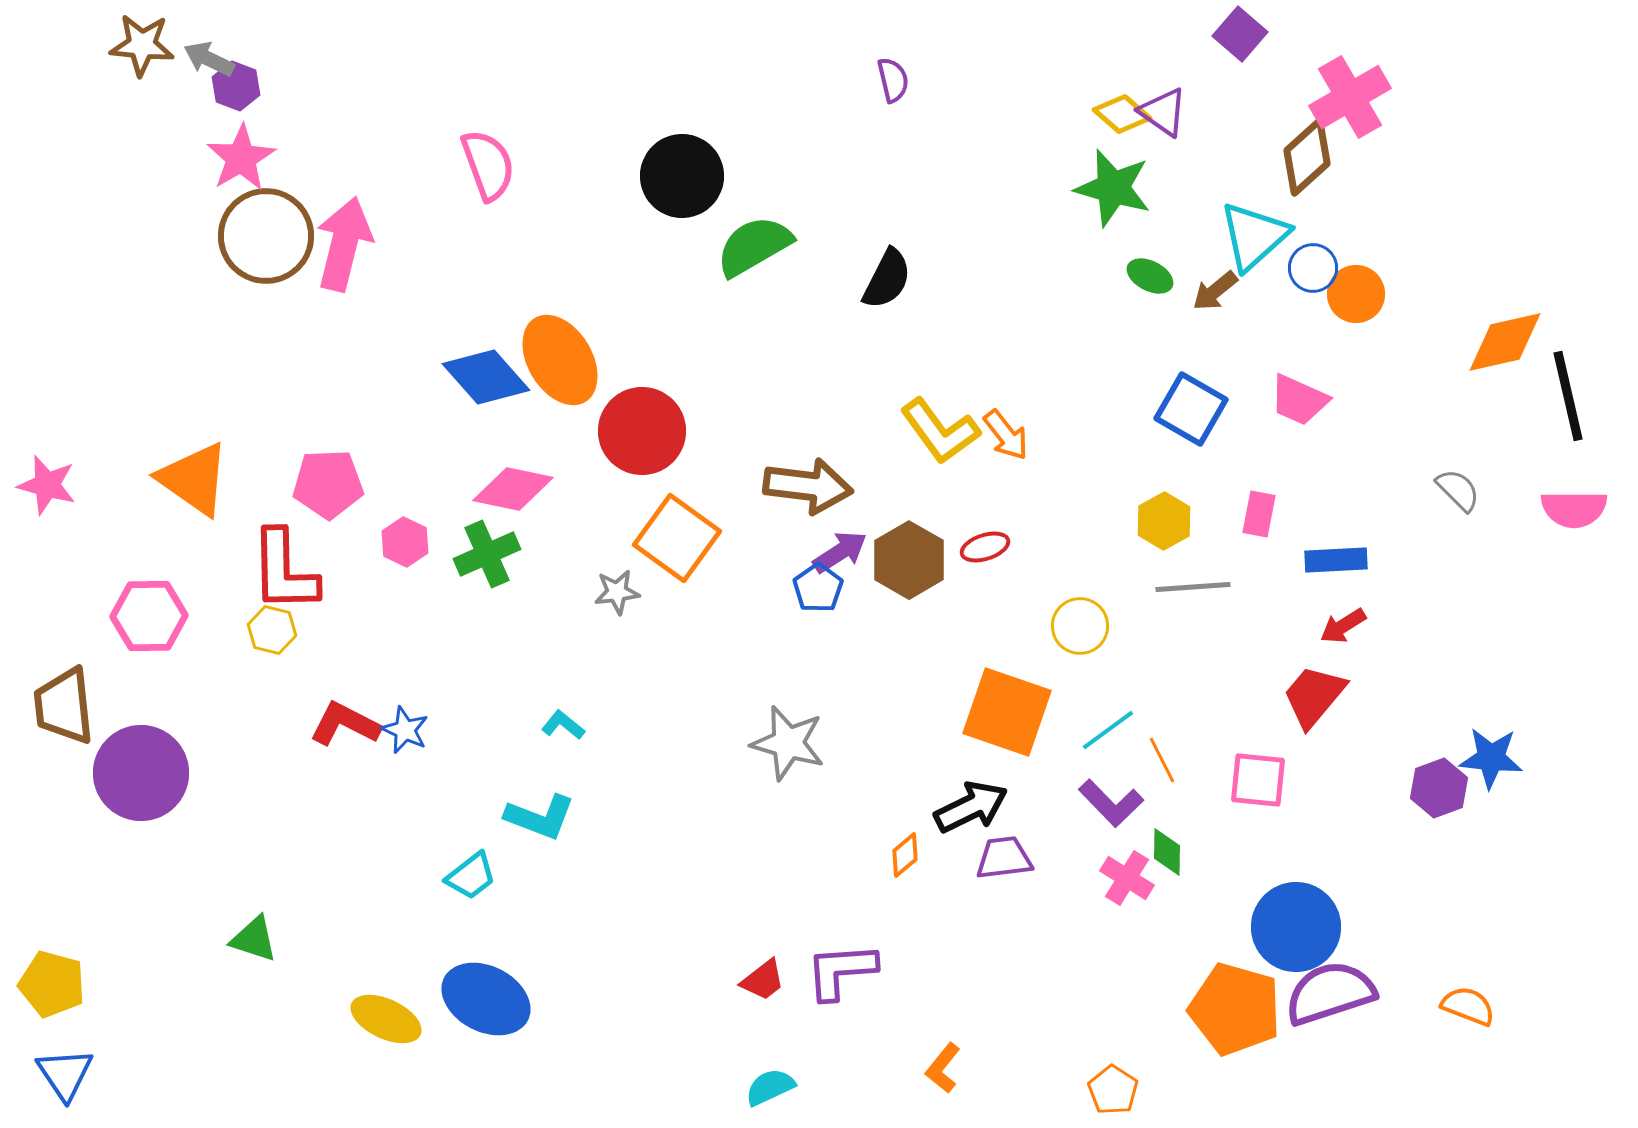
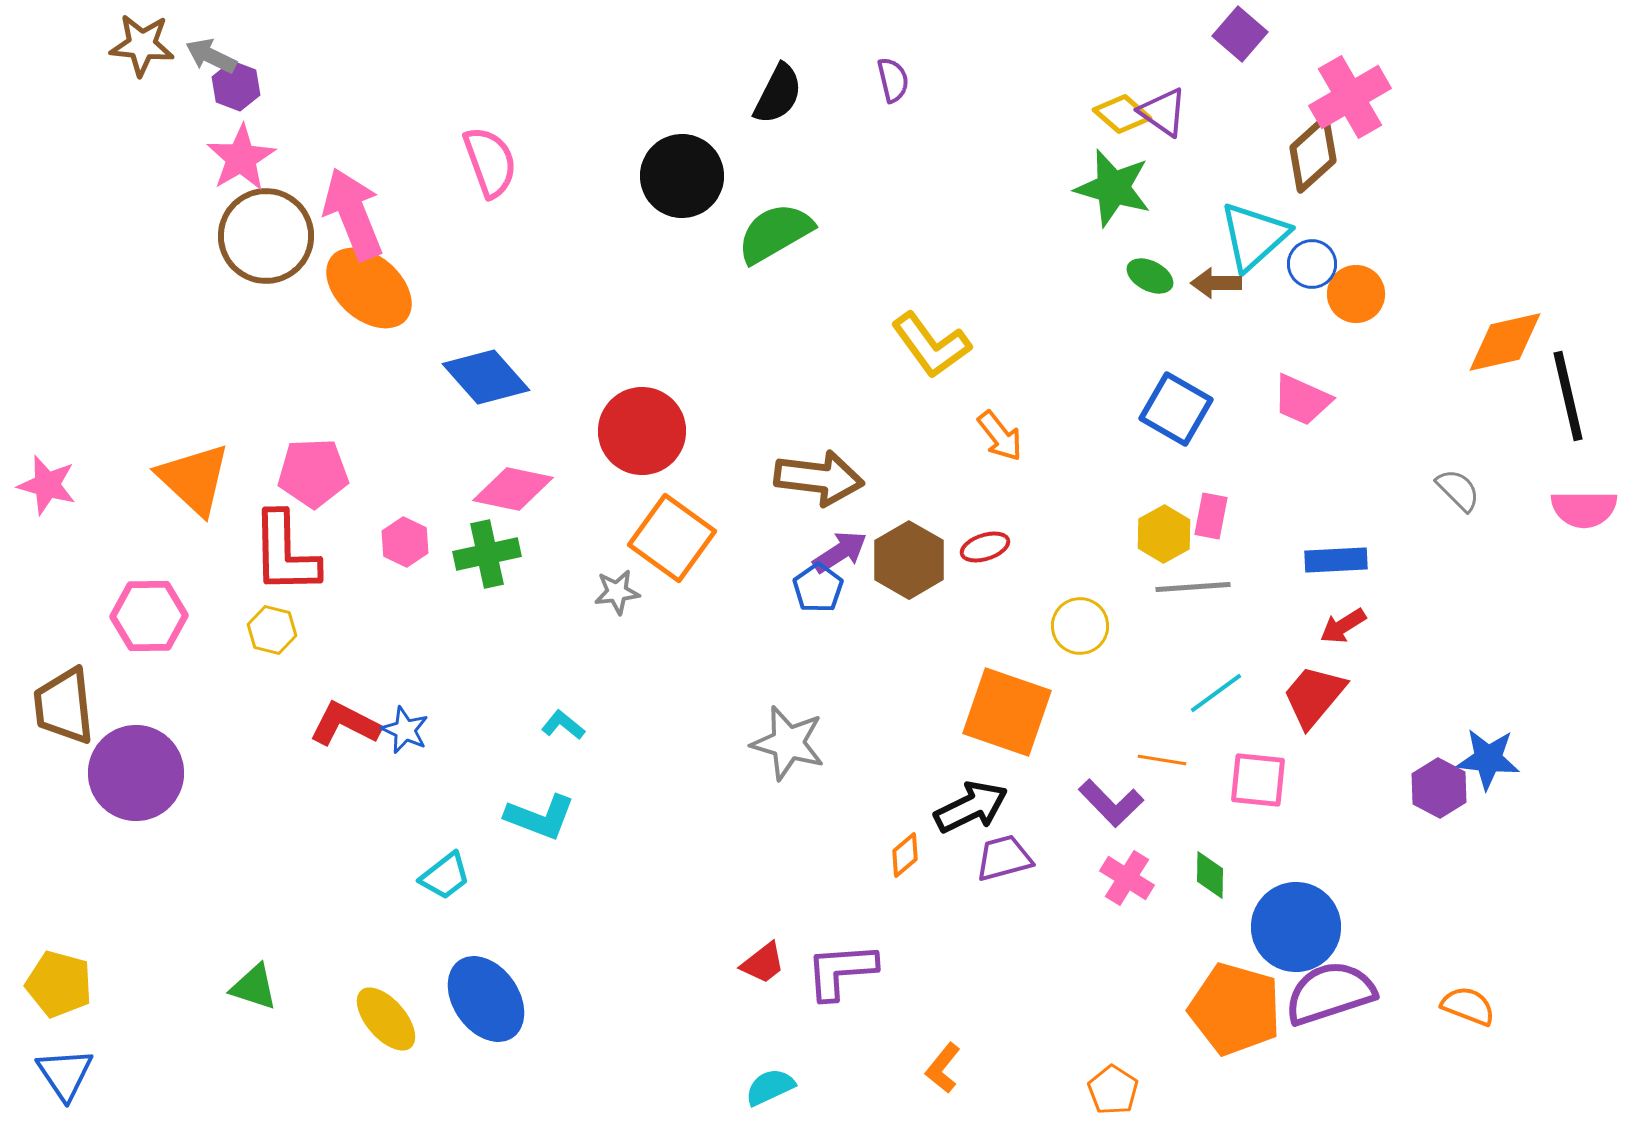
gray arrow at (209, 59): moved 2 px right, 3 px up
brown diamond at (1307, 157): moved 6 px right, 3 px up
pink semicircle at (488, 165): moved 2 px right, 3 px up
pink arrow at (344, 244): moved 9 px right, 30 px up; rotated 36 degrees counterclockwise
green semicircle at (754, 246): moved 21 px right, 13 px up
blue circle at (1313, 268): moved 1 px left, 4 px up
black semicircle at (887, 279): moved 109 px left, 185 px up
brown arrow at (1215, 291): moved 1 px right, 8 px up; rotated 39 degrees clockwise
orange ellipse at (560, 360): moved 191 px left, 72 px up; rotated 18 degrees counterclockwise
pink trapezoid at (1299, 400): moved 3 px right
blue square at (1191, 409): moved 15 px left
yellow L-shape at (940, 431): moved 9 px left, 86 px up
orange arrow at (1006, 435): moved 6 px left, 1 px down
orange triangle at (194, 479): rotated 8 degrees clockwise
pink pentagon at (328, 484): moved 15 px left, 11 px up
brown arrow at (808, 486): moved 11 px right, 8 px up
pink semicircle at (1574, 509): moved 10 px right
pink rectangle at (1259, 514): moved 48 px left, 2 px down
yellow hexagon at (1164, 521): moved 13 px down
orange square at (677, 538): moved 5 px left
green cross at (487, 554): rotated 12 degrees clockwise
red L-shape at (284, 571): moved 1 px right, 18 px up
cyan line at (1108, 730): moved 108 px right, 37 px up
blue star at (1491, 758): moved 3 px left, 1 px down
orange line at (1162, 760): rotated 54 degrees counterclockwise
purple circle at (141, 773): moved 5 px left
purple hexagon at (1439, 788): rotated 12 degrees counterclockwise
green diamond at (1167, 852): moved 43 px right, 23 px down
purple trapezoid at (1004, 858): rotated 8 degrees counterclockwise
cyan trapezoid at (471, 876): moved 26 px left
green triangle at (254, 939): moved 48 px down
red trapezoid at (763, 980): moved 17 px up
yellow pentagon at (52, 984): moved 7 px right
blue ellipse at (486, 999): rotated 28 degrees clockwise
yellow ellipse at (386, 1019): rotated 24 degrees clockwise
